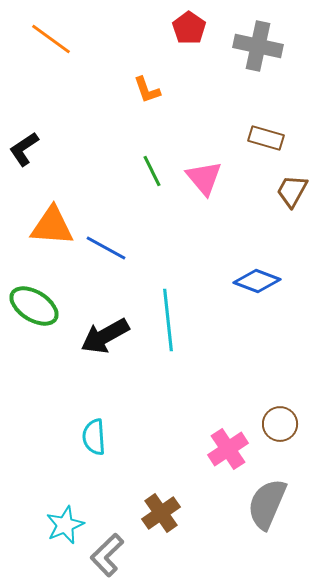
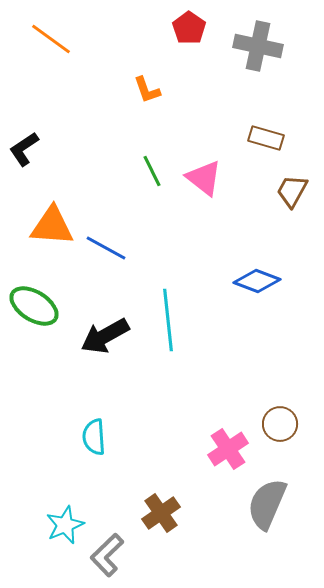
pink triangle: rotated 12 degrees counterclockwise
